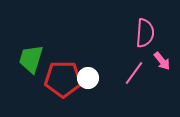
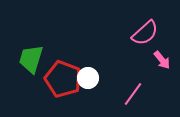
pink semicircle: rotated 44 degrees clockwise
pink arrow: moved 1 px up
pink line: moved 1 px left, 21 px down
red pentagon: rotated 21 degrees clockwise
